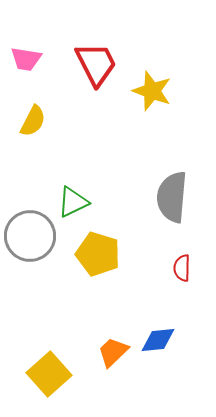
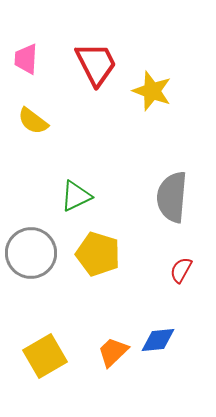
pink trapezoid: rotated 84 degrees clockwise
yellow semicircle: rotated 100 degrees clockwise
green triangle: moved 3 px right, 6 px up
gray circle: moved 1 px right, 17 px down
red semicircle: moved 1 px left, 2 px down; rotated 28 degrees clockwise
yellow square: moved 4 px left, 18 px up; rotated 12 degrees clockwise
